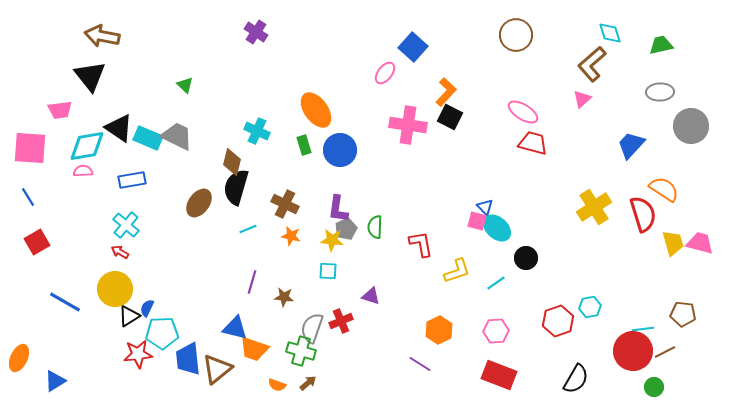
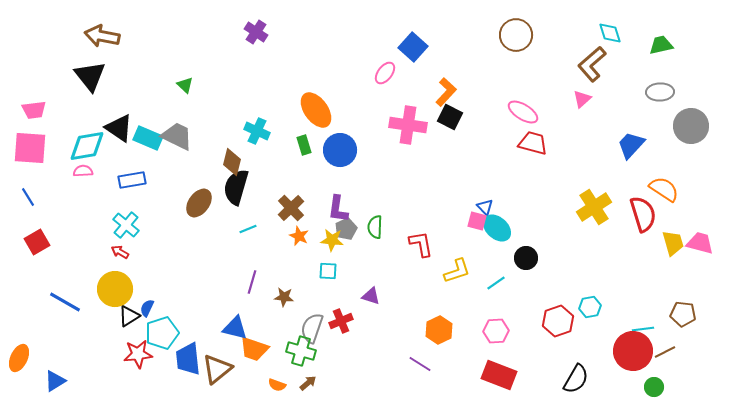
pink trapezoid at (60, 110): moved 26 px left
brown cross at (285, 204): moved 6 px right, 4 px down; rotated 20 degrees clockwise
orange star at (291, 236): moved 8 px right; rotated 12 degrees clockwise
cyan pentagon at (162, 333): rotated 16 degrees counterclockwise
